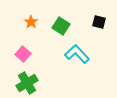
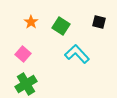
green cross: moved 1 px left, 1 px down
